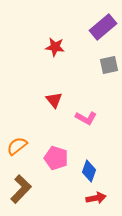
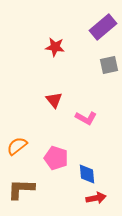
blue diamond: moved 2 px left, 3 px down; rotated 25 degrees counterclockwise
brown L-shape: rotated 132 degrees counterclockwise
